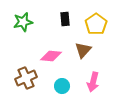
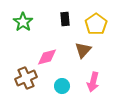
green star: rotated 24 degrees counterclockwise
pink diamond: moved 4 px left, 1 px down; rotated 20 degrees counterclockwise
